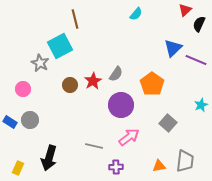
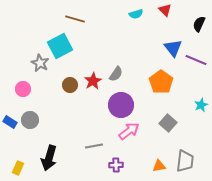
red triangle: moved 20 px left; rotated 32 degrees counterclockwise
cyan semicircle: rotated 32 degrees clockwise
brown line: rotated 60 degrees counterclockwise
blue triangle: rotated 24 degrees counterclockwise
orange pentagon: moved 9 px right, 2 px up
pink arrow: moved 6 px up
gray line: rotated 24 degrees counterclockwise
purple cross: moved 2 px up
